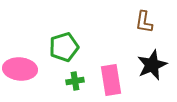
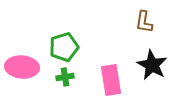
black star: rotated 20 degrees counterclockwise
pink ellipse: moved 2 px right, 2 px up
green cross: moved 10 px left, 4 px up
